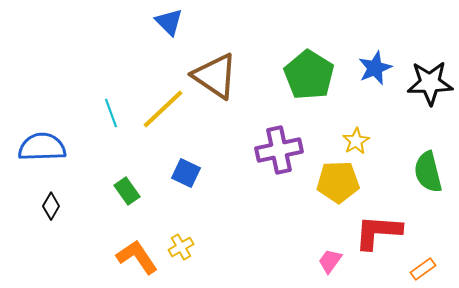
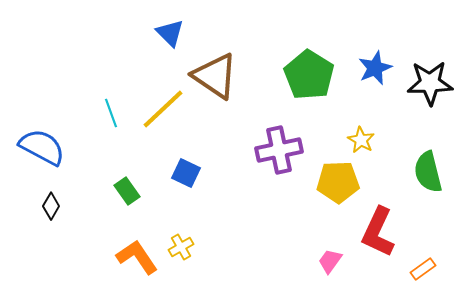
blue triangle: moved 1 px right, 11 px down
yellow star: moved 5 px right, 1 px up; rotated 12 degrees counterclockwise
blue semicircle: rotated 30 degrees clockwise
red L-shape: rotated 69 degrees counterclockwise
